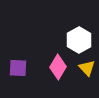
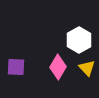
purple square: moved 2 px left, 1 px up
